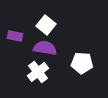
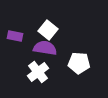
white square: moved 2 px right, 5 px down
white pentagon: moved 3 px left
